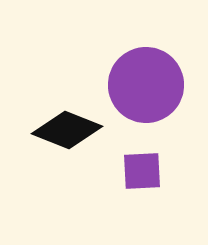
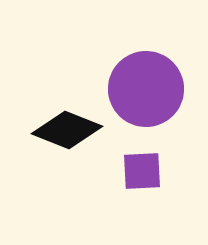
purple circle: moved 4 px down
